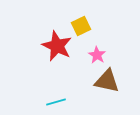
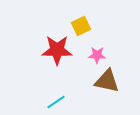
red star: moved 4 px down; rotated 24 degrees counterclockwise
pink star: rotated 30 degrees counterclockwise
cyan line: rotated 18 degrees counterclockwise
